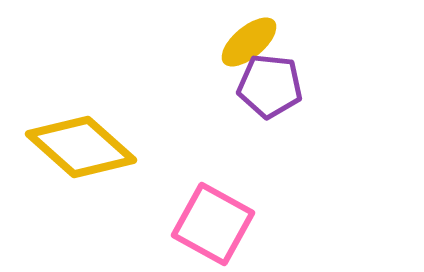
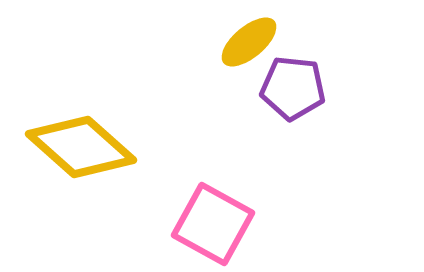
purple pentagon: moved 23 px right, 2 px down
